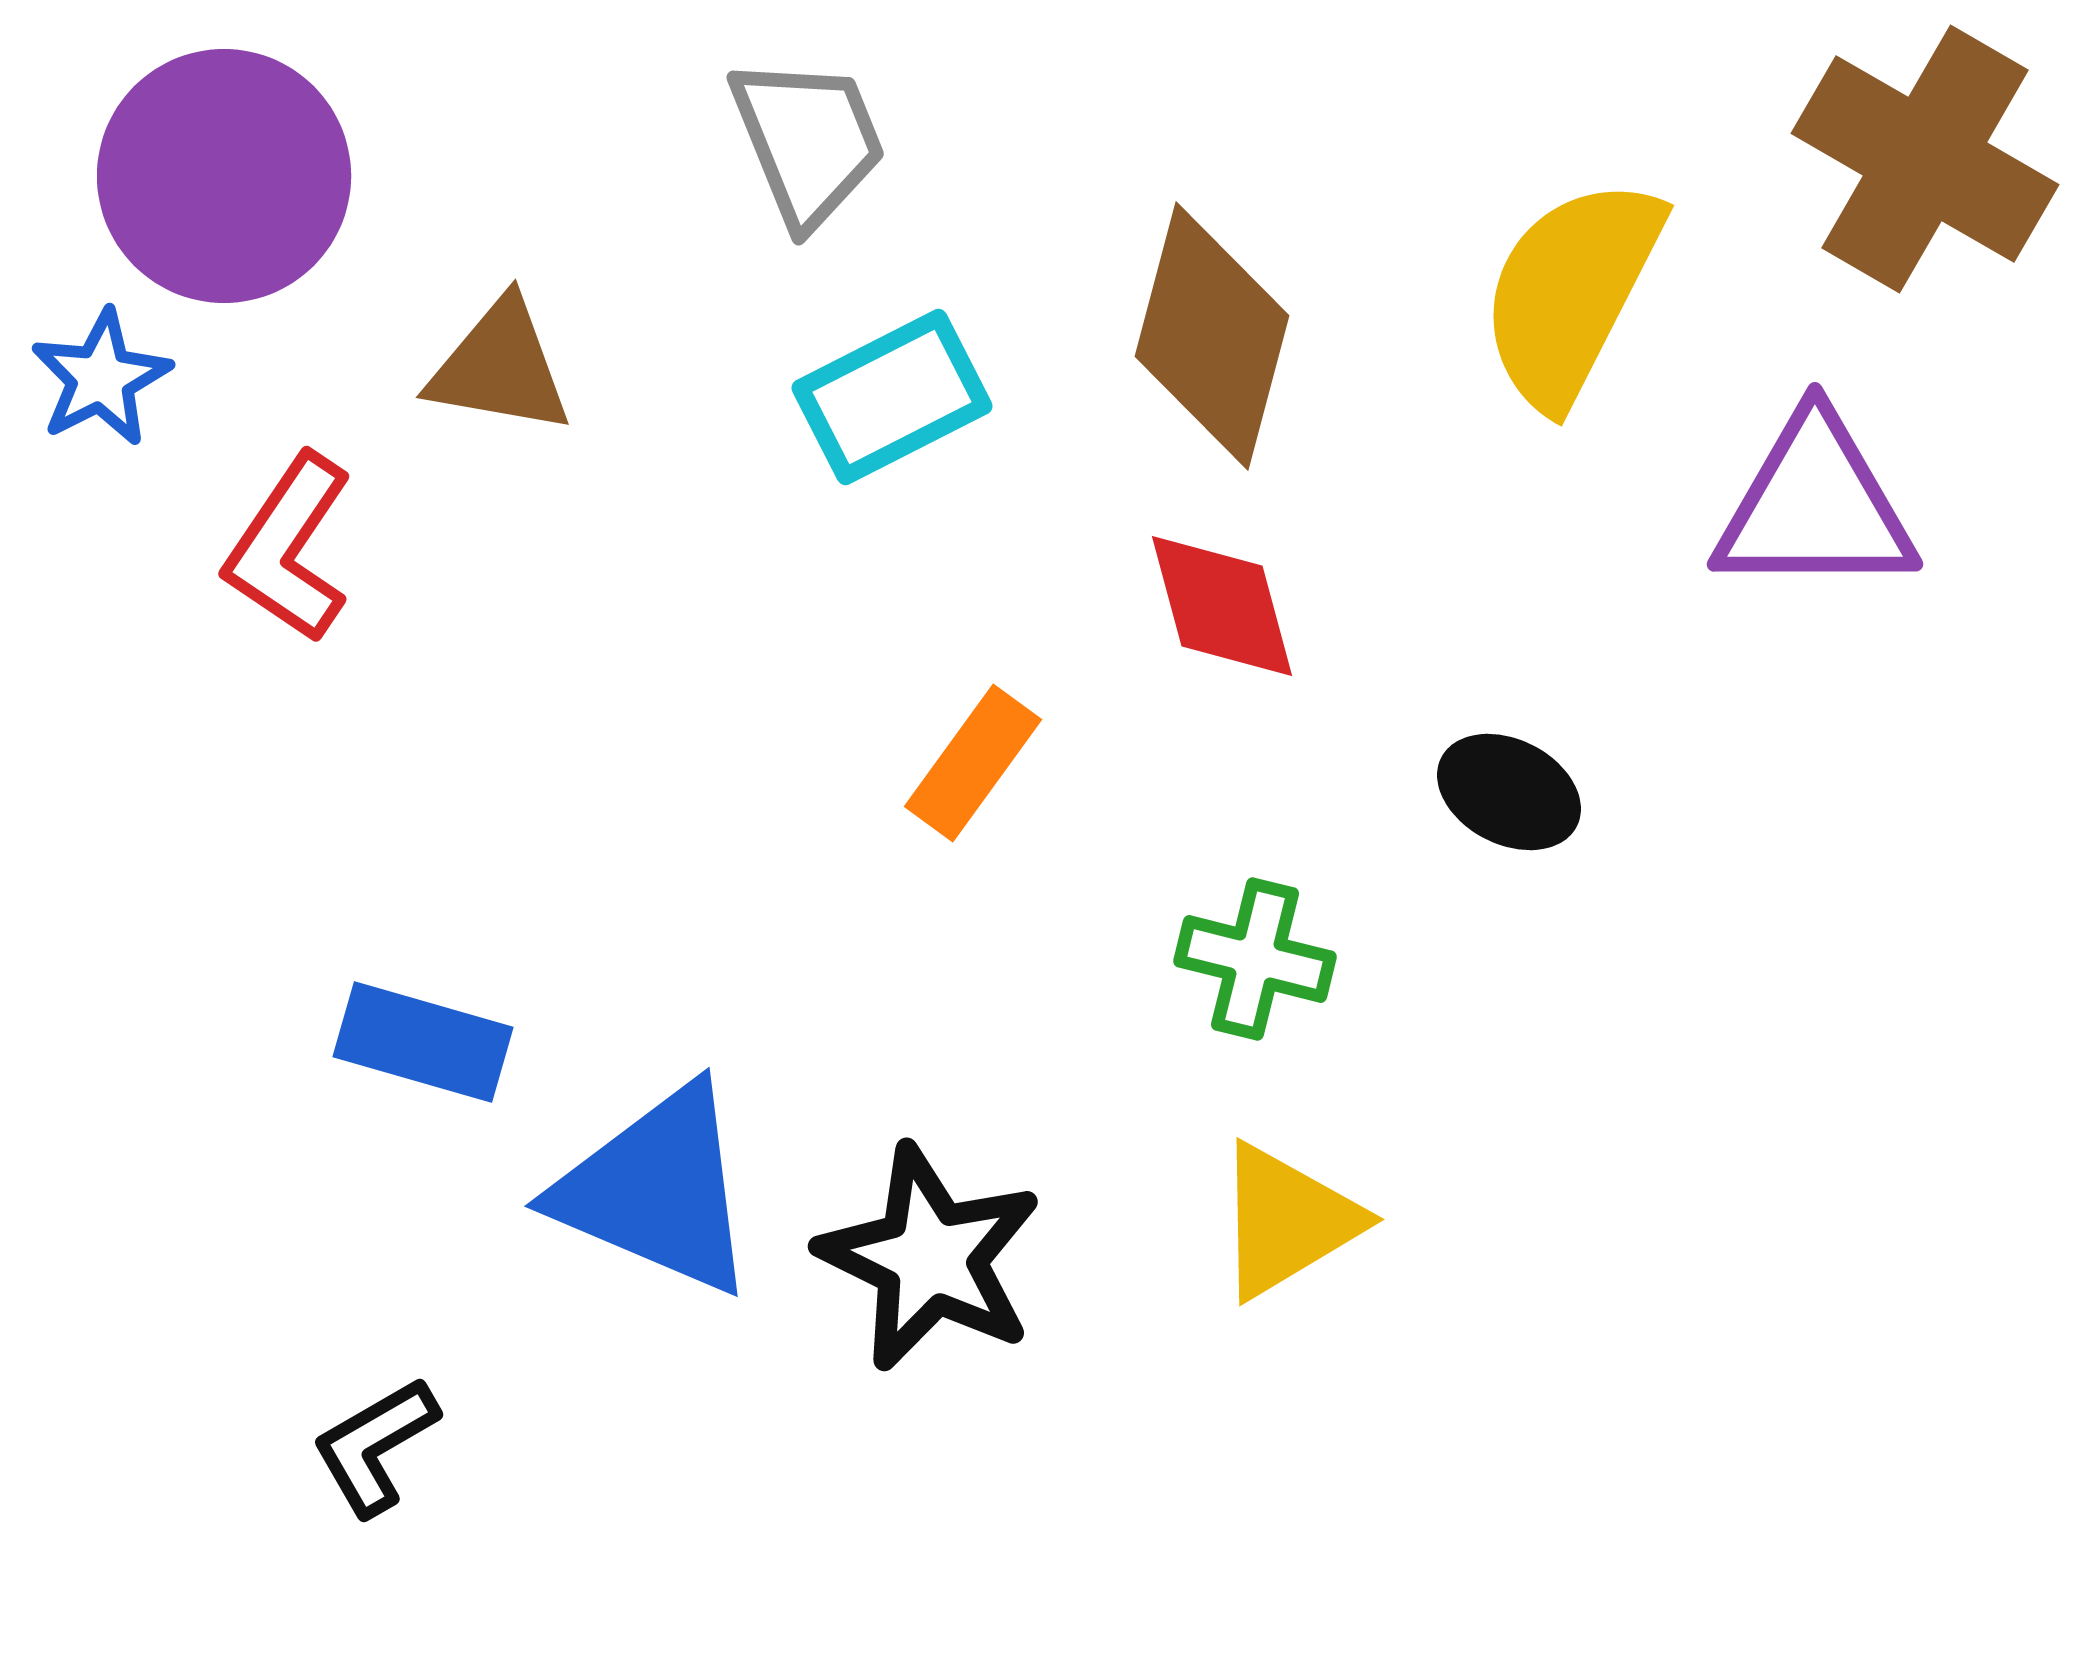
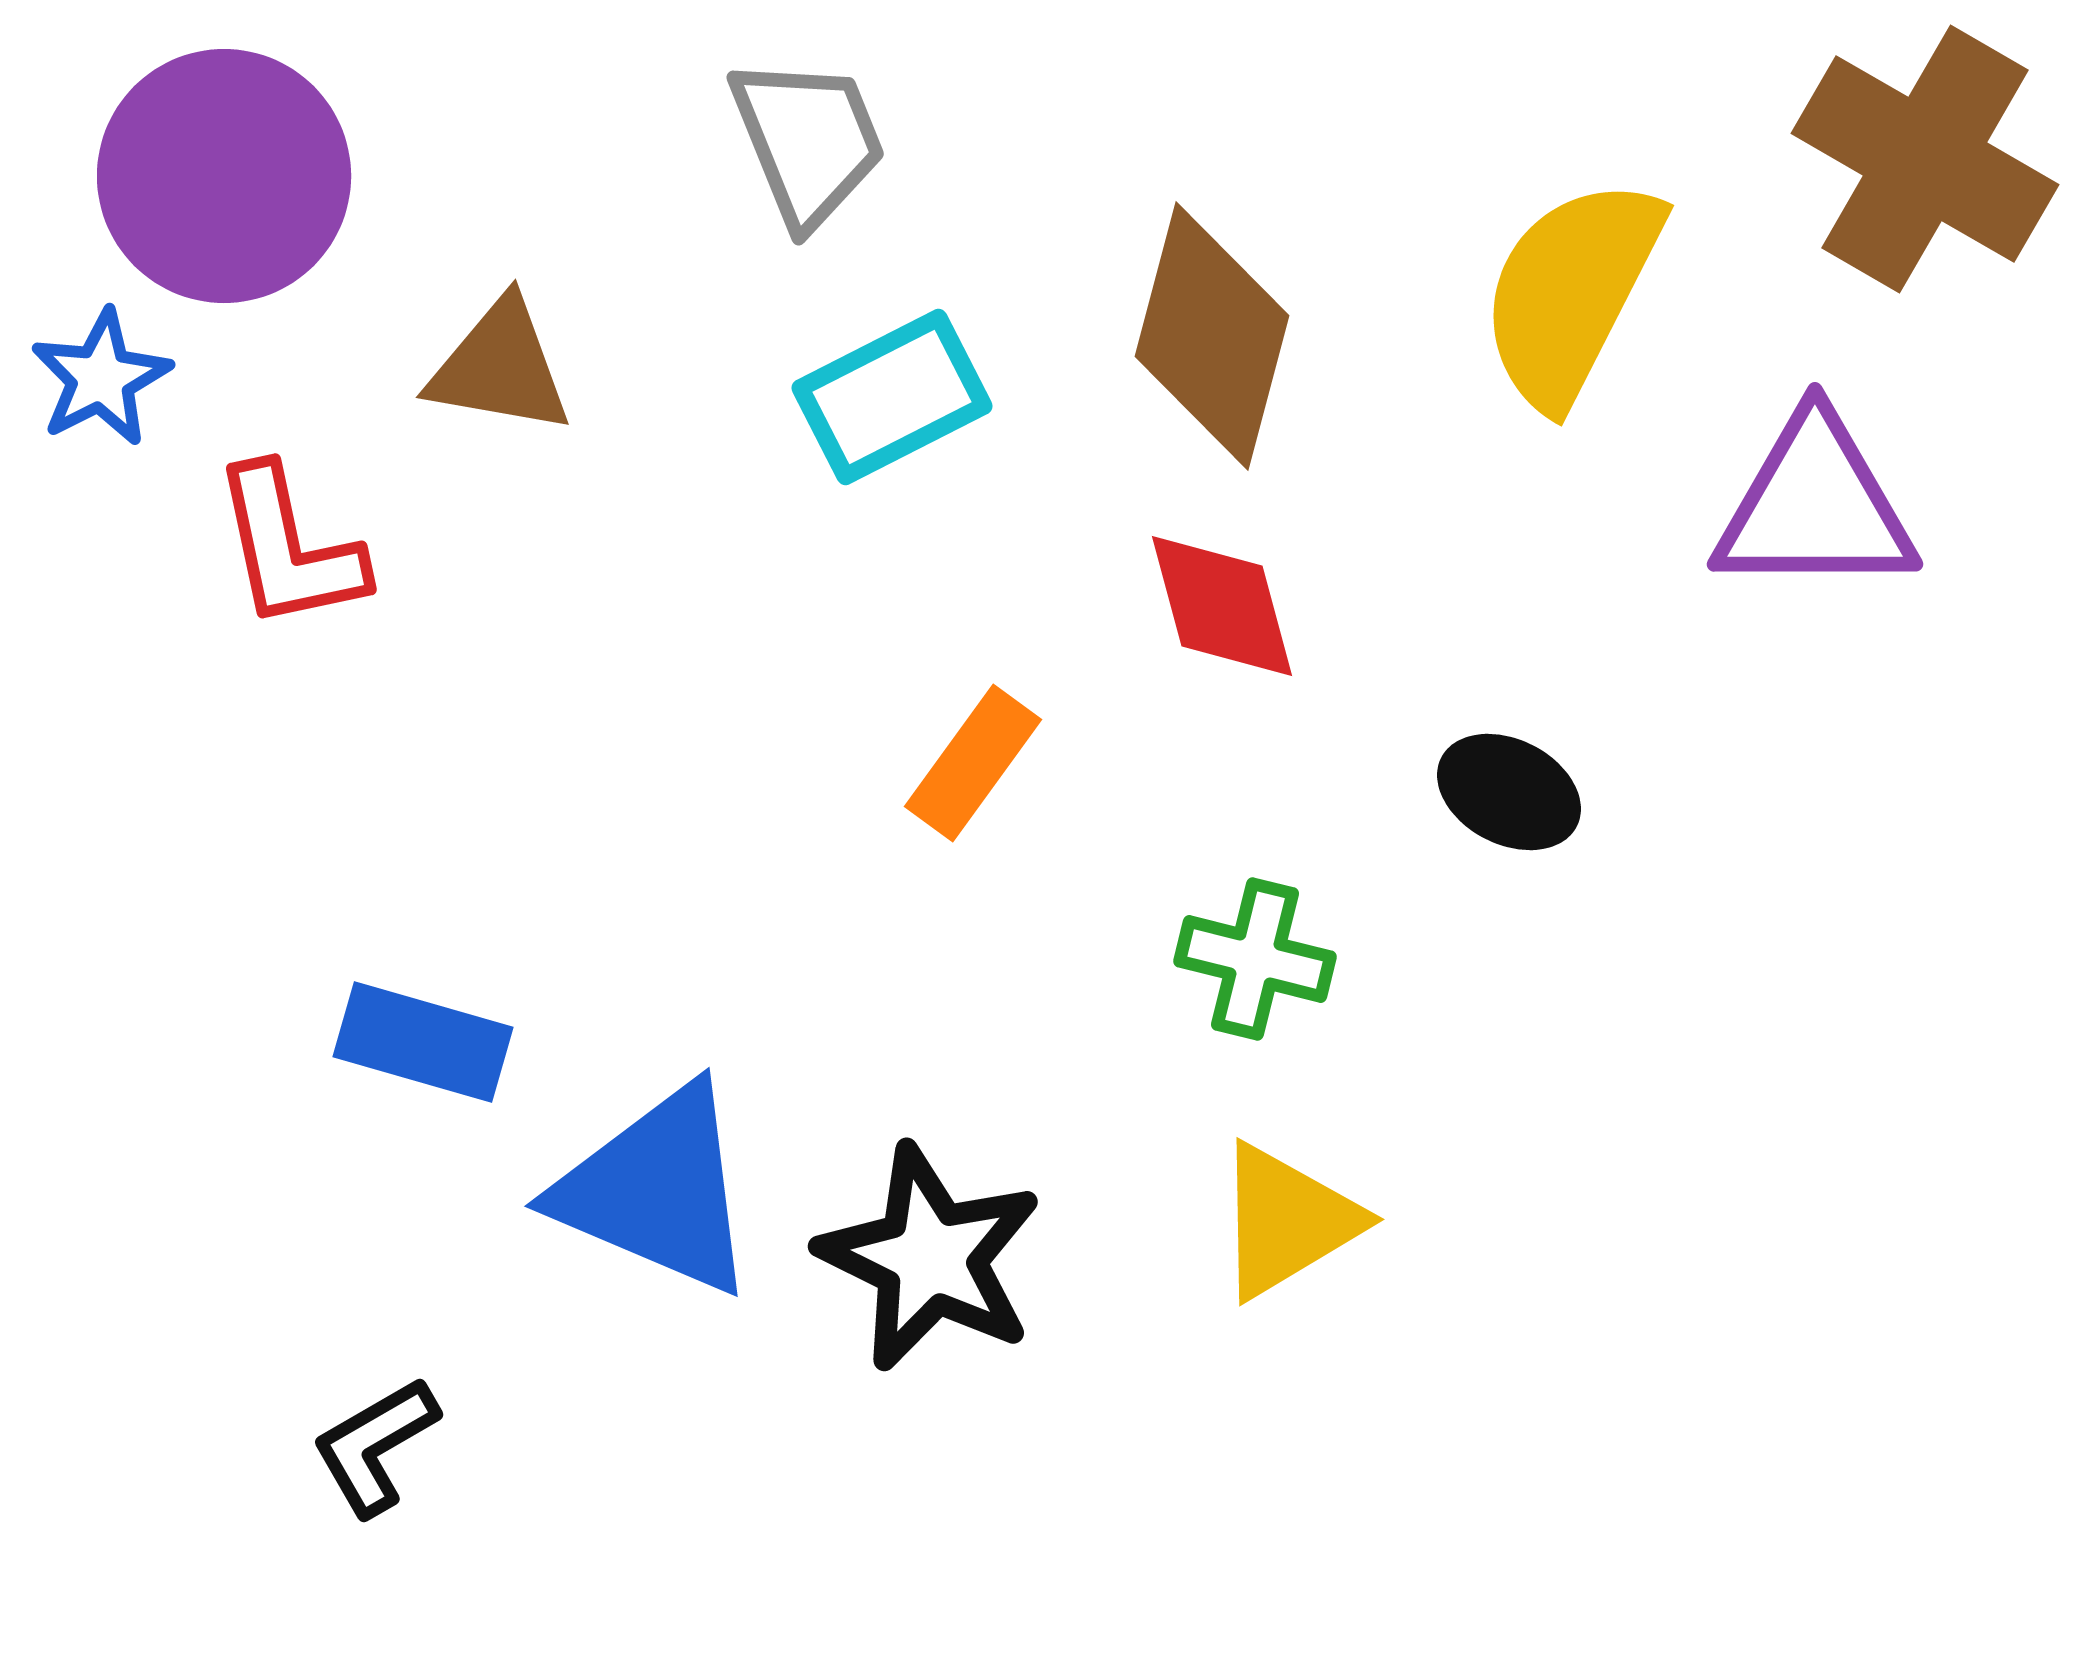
red L-shape: rotated 46 degrees counterclockwise
